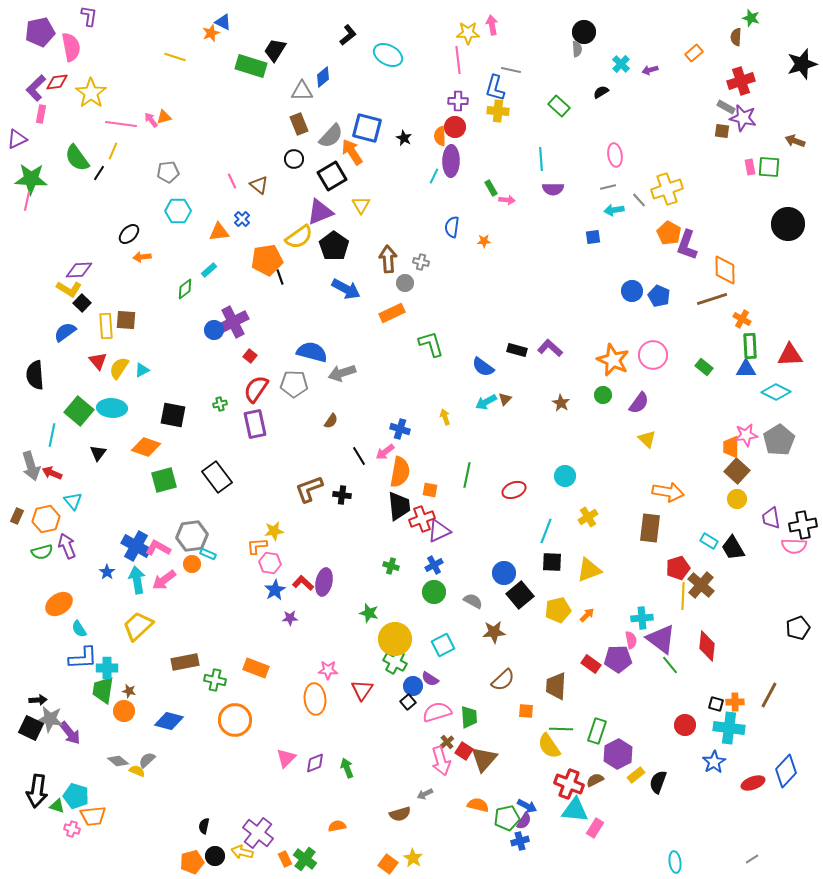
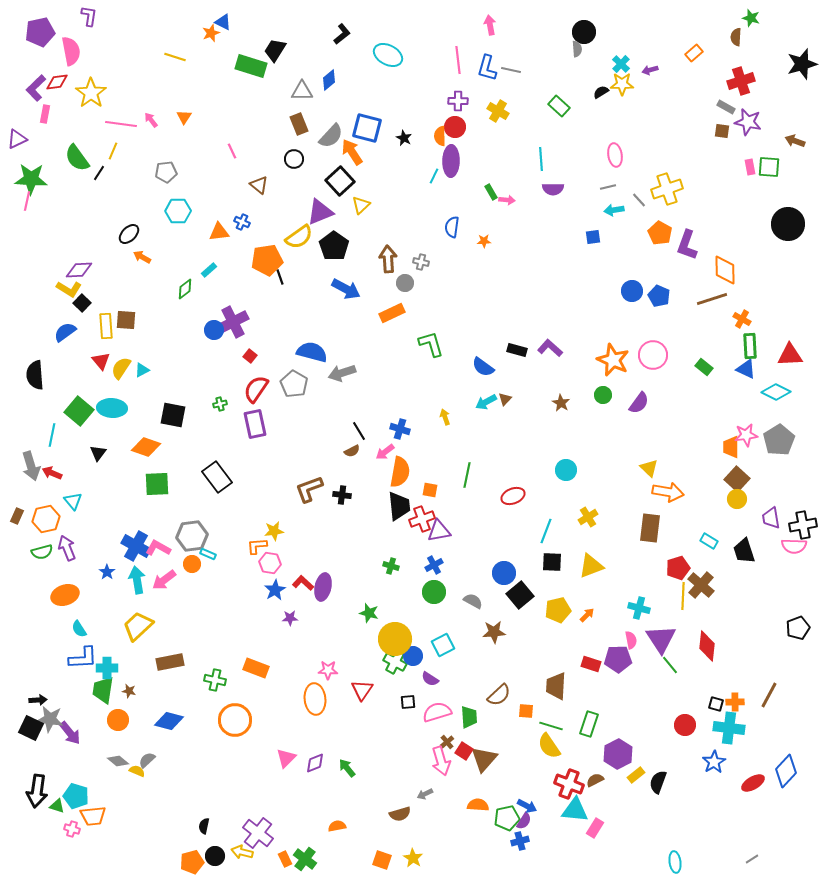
pink arrow at (492, 25): moved 2 px left
yellow star at (468, 33): moved 154 px right, 51 px down
black L-shape at (348, 35): moved 6 px left, 1 px up
pink semicircle at (71, 47): moved 4 px down
blue diamond at (323, 77): moved 6 px right, 3 px down
blue L-shape at (495, 88): moved 8 px left, 20 px up
yellow cross at (498, 111): rotated 25 degrees clockwise
pink rectangle at (41, 114): moved 4 px right
orange triangle at (164, 117): moved 20 px right; rotated 42 degrees counterclockwise
purple star at (743, 118): moved 5 px right, 4 px down
gray pentagon at (168, 172): moved 2 px left
black square at (332, 176): moved 8 px right, 5 px down; rotated 12 degrees counterclockwise
pink line at (232, 181): moved 30 px up
green rectangle at (491, 188): moved 4 px down
yellow triangle at (361, 205): rotated 18 degrees clockwise
blue cross at (242, 219): moved 3 px down; rotated 21 degrees counterclockwise
orange pentagon at (669, 233): moved 9 px left
orange arrow at (142, 257): rotated 36 degrees clockwise
red triangle at (98, 361): moved 3 px right
yellow semicircle at (119, 368): moved 2 px right
blue triangle at (746, 369): rotated 25 degrees clockwise
gray pentagon at (294, 384): rotated 28 degrees clockwise
brown semicircle at (331, 421): moved 21 px right, 30 px down; rotated 28 degrees clockwise
yellow triangle at (647, 439): moved 2 px right, 29 px down
black line at (359, 456): moved 25 px up
brown square at (737, 471): moved 8 px down
cyan circle at (565, 476): moved 1 px right, 6 px up
green square at (164, 480): moved 7 px left, 4 px down; rotated 12 degrees clockwise
red ellipse at (514, 490): moved 1 px left, 6 px down
purple triangle at (439, 531): rotated 15 degrees clockwise
purple arrow at (67, 546): moved 2 px down
black trapezoid at (733, 548): moved 11 px right, 3 px down; rotated 12 degrees clockwise
yellow triangle at (589, 570): moved 2 px right, 4 px up
purple ellipse at (324, 582): moved 1 px left, 5 px down
orange ellipse at (59, 604): moved 6 px right, 9 px up; rotated 16 degrees clockwise
cyan cross at (642, 618): moved 3 px left, 10 px up; rotated 20 degrees clockwise
purple triangle at (661, 639): rotated 20 degrees clockwise
brown rectangle at (185, 662): moved 15 px left
red rectangle at (591, 664): rotated 18 degrees counterclockwise
brown semicircle at (503, 680): moved 4 px left, 15 px down
blue circle at (413, 686): moved 30 px up
black square at (408, 702): rotated 35 degrees clockwise
orange circle at (124, 711): moved 6 px left, 9 px down
green line at (561, 729): moved 10 px left, 3 px up; rotated 15 degrees clockwise
green rectangle at (597, 731): moved 8 px left, 7 px up
green arrow at (347, 768): rotated 18 degrees counterclockwise
red ellipse at (753, 783): rotated 10 degrees counterclockwise
orange semicircle at (478, 805): rotated 10 degrees counterclockwise
orange square at (388, 864): moved 6 px left, 4 px up; rotated 18 degrees counterclockwise
